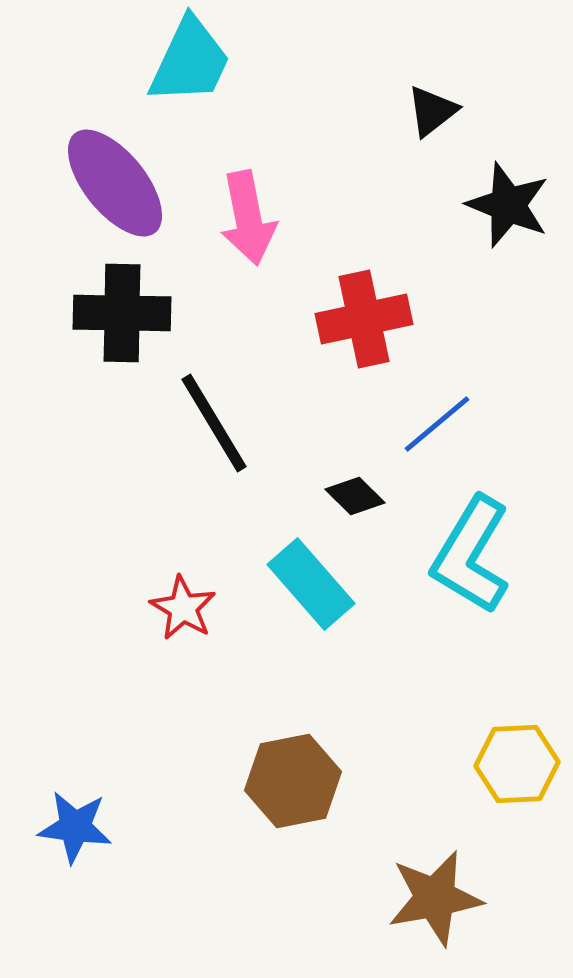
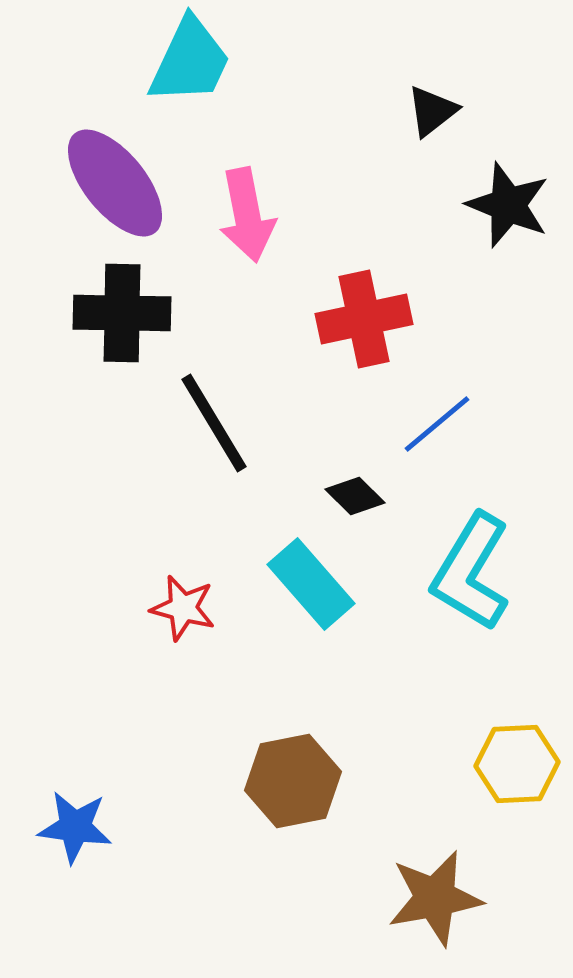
pink arrow: moved 1 px left, 3 px up
cyan L-shape: moved 17 px down
red star: rotated 16 degrees counterclockwise
